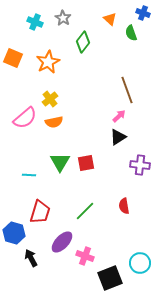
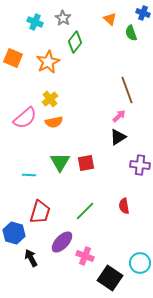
green diamond: moved 8 px left
black square: rotated 35 degrees counterclockwise
